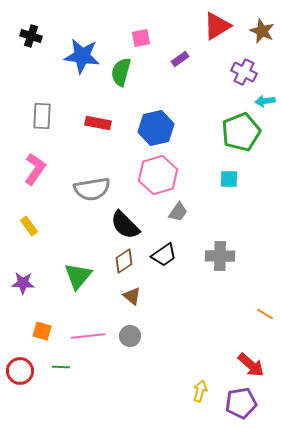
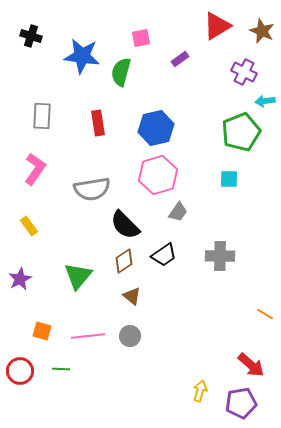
red rectangle: rotated 70 degrees clockwise
purple star: moved 3 px left, 4 px up; rotated 30 degrees counterclockwise
green line: moved 2 px down
